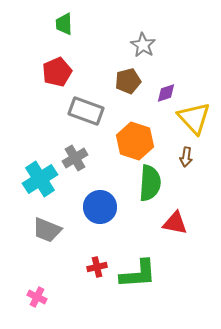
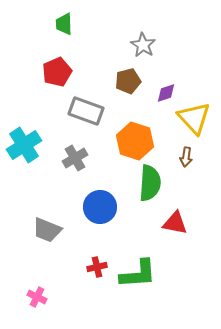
cyan cross: moved 16 px left, 34 px up
